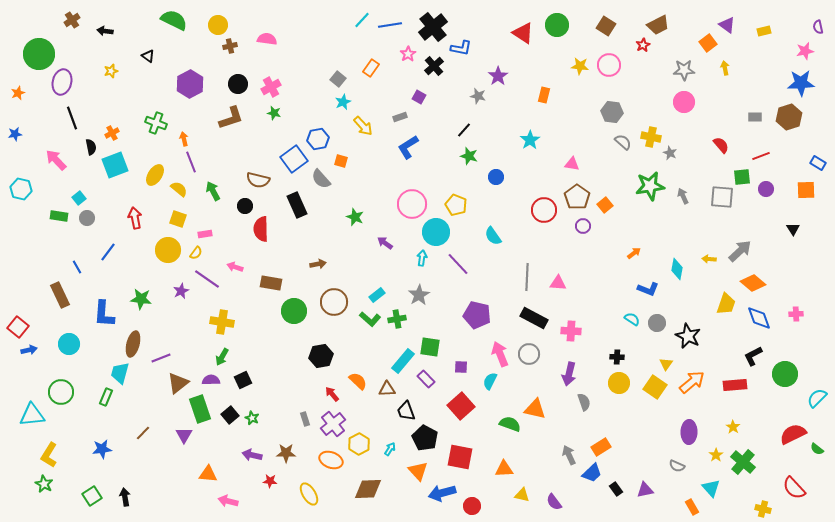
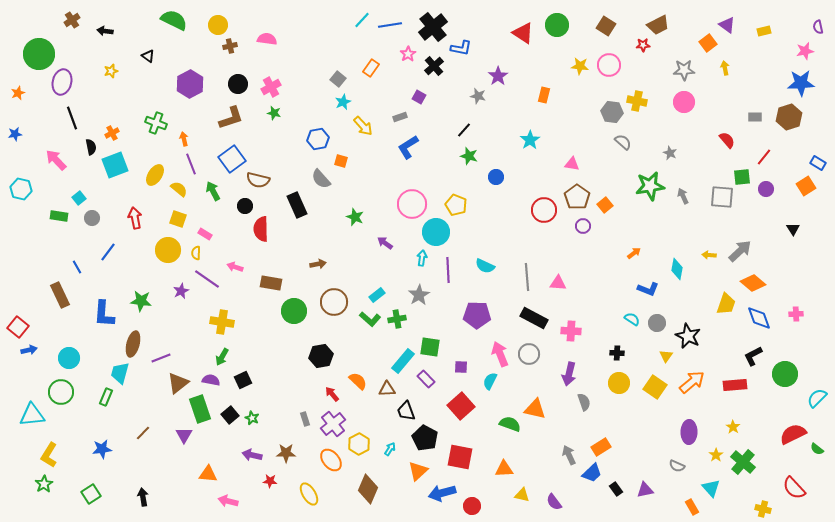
red star at (643, 45): rotated 24 degrees clockwise
yellow cross at (651, 137): moved 14 px left, 36 px up
red semicircle at (721, 145): moved 6 px right, 5 px up
red line at (761, 156): moved 3 px right, 1 px down; rotated 30 degrees counterclockwise
blue square at (294, 159): moved 62 px left
purple line at (191, 162): moved 2 px down
orange square at (806, 190): moved 4 px up; rotated 30 degrees counterclockwise
gray circle at (87, 218): moved 5 px right
pink rectangle at (205, 234): rotated 40 degrees clockwise
cyan semicircle at (493, 236): moved 8 px left, 30 px down; rotated 30 degrees counterclockwise
yellow semicircle at (196, 253): rotated 144 degrees clockwise
yellow arrow at (709, 259): moved 4 px up
purple line at (458, 264): moved 10 px left, 6 px down; rotated 40 degrees clockwise
gray line at (527, 277): rotated 8 degrees counterclockwise
green star at (141, 299): moved 2 px down
purple pentagon at (477, 315): rotated 12 degrees counterclockwise
cyan circle at (69, 344): moved 14 px down
black cross at (617, 357): moved 4 px up
yellow triangle at (666, 364): moved 8 px up
purple semicircle at (211, 380): rotated 12 degrees clockwise
orange ellipse at (331, 460): rotated 30 degrees clockwise
orange triangle at (418, 471): rotated 30 degrees clockwise
green star at (44, 484): rotated 12 degrees clockwise
brown diamond at (368, 489): rotated 64 degrees counterclockwise
green square at (92, 496): moved 1 px left, 2 px up
black arrow at (125, 497): moved 18 px right
